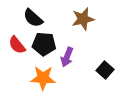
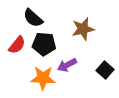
brown star: moved 10 px down
red semicircle: rotated 102 degrees counterclockwise
purple arrow: moved 8 px down; rotated 42 degrees clockwise
